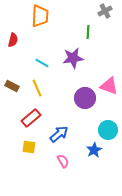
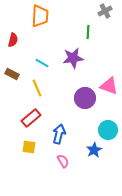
brown rectangle: moved 12 px up
blue arrow: rotated 36 degrees counterclockwise
